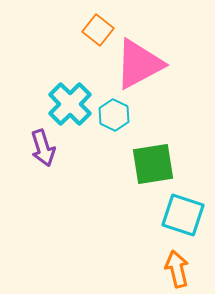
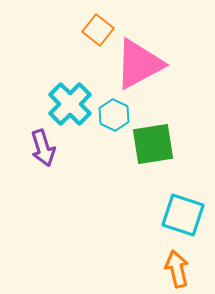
green square: moved 20 px up
